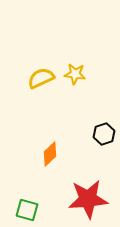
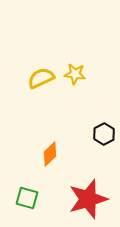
black hexagon: rotated 10 degrees counterclockwise
red star: rotated 12 degrees counterclockwise
green square: moved 12 px up
